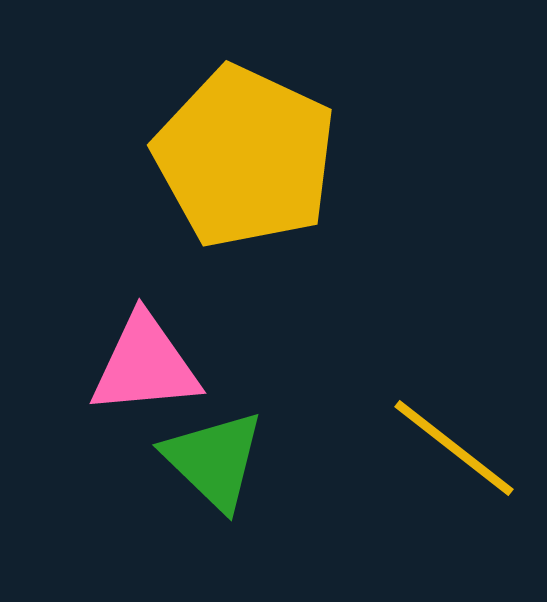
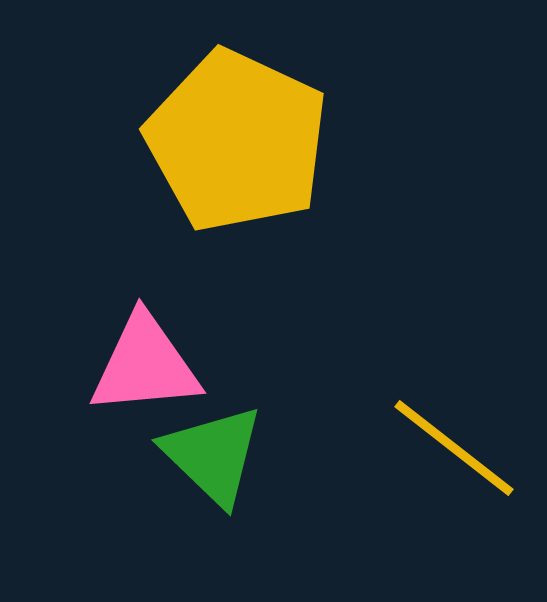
yellow pentagon: moved 8 px left, 16 px up
green triangle: moved 1 px left, 5 px up
